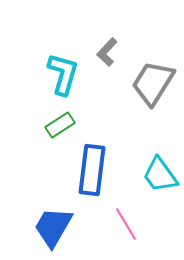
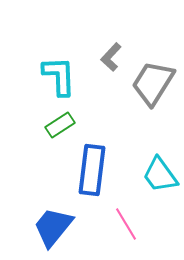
gray L-shape: moved 4 px right, 5 px down
cyan L-shape: moved 4 px left, 2 px down; rotated 18 degrees counterclockwise
blue trapezoid: rotated 9 degrees clockwise
